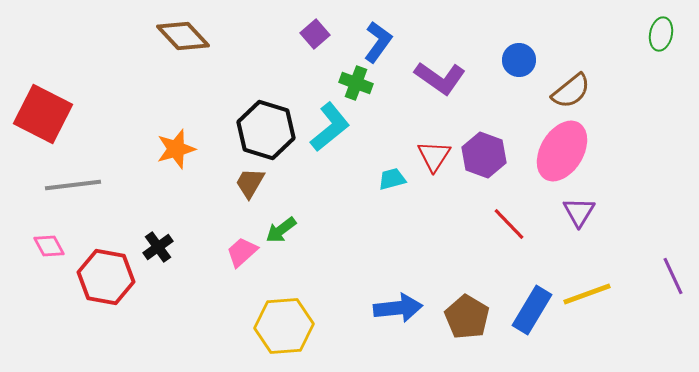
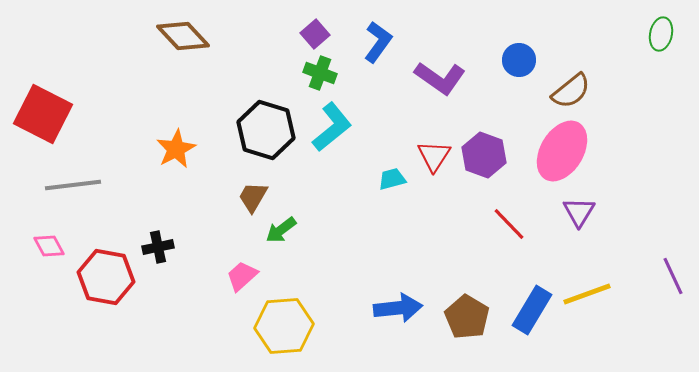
green cross: moved 36 px left, 10 px up
cyan L-shape: moved 2 px right
orange star: rotated 12 degrees counterclockwise
brown trapezoid: moved 3 px right, 14 px down
black cross: rotated 24 degrees clockwise
pink trapezoid: moved 24 px down
